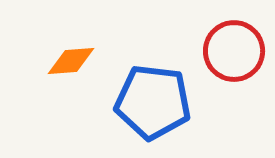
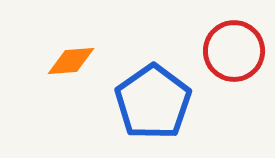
blue pentagon: rotated 30 degrees clockwise
